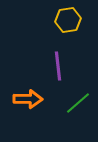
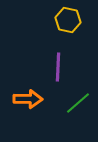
yellow hexagon: rotated 20 degrees clockwise
purple line: moved 1 px down; rotated 8 degrees clockwise
